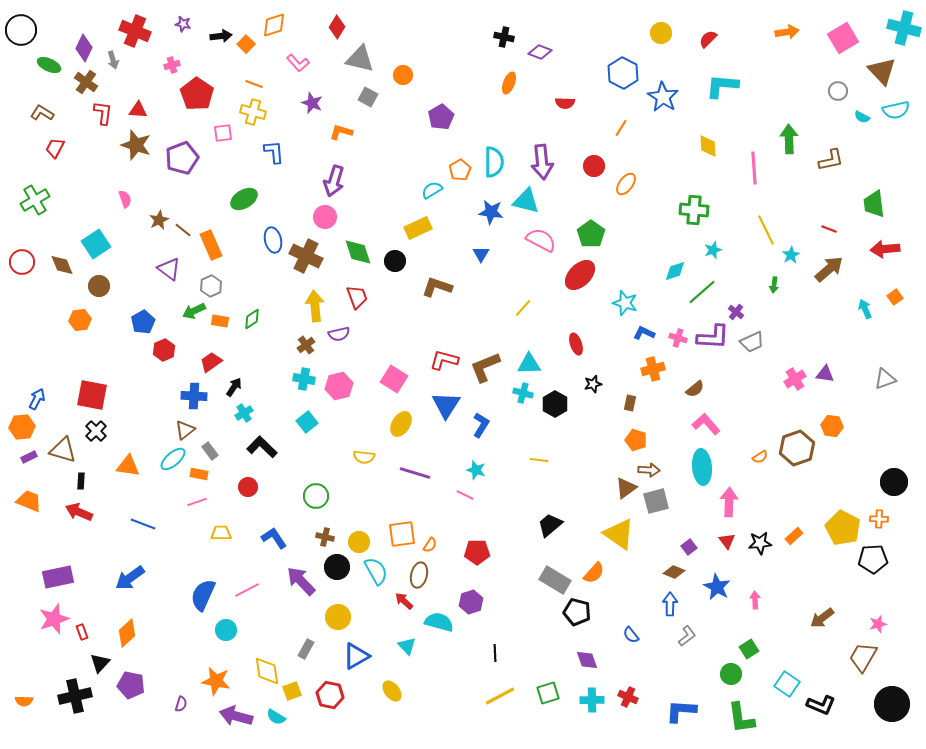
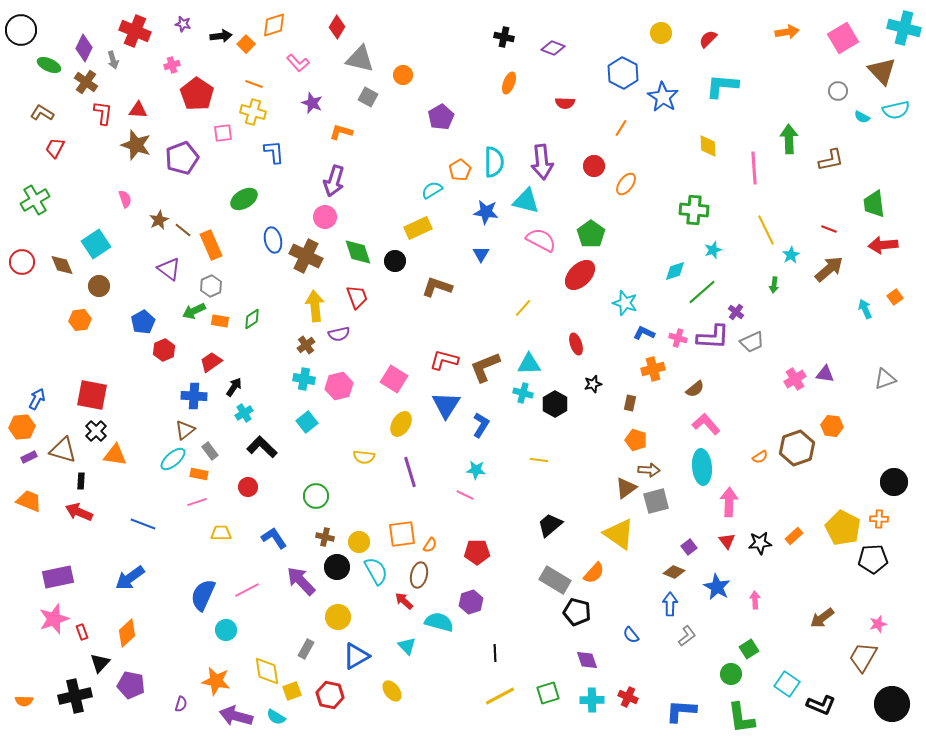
purple diamond at (540, 52): moved 13 px right, 4 px up
blue star at (491, 212): moved 5 px left
red arrow at (885, 249): moved 2 px left, 4 px up
orange triangle at (128, 466): moved 13 px left, 11 px up
cyan star at (476, 470): rotated 12 degrees counterclockwise
purple line at (415, 473): moved 5 px left, 1 px up; rotated 56 degrees clockwise
